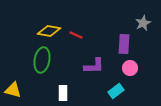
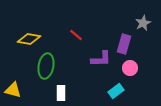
yellow diamond: moved 20 px left, 8 px down
red line: rotated 16 degrees clockwise
purple rectangle: rotated 12 degrees clockwise
green ellipse: moved 4 px right, 6 px down
purple L-shape: moved 7 px right, 7 px up
white rectangle: moved 2 px left
